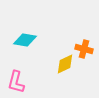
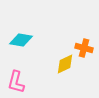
cyan diamond: moved 4 px left
orange cross: moved 1 px up
